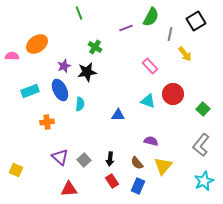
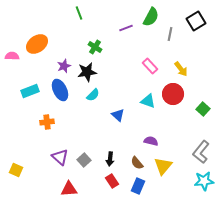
yellow arrow: moved 4 px left, 15 px down
cyan semicircle: moved 13 px right, 9 px up; rotated 40 degrees clockwise
blue triangle: rotated 40 degrees clockwise
gray L-shape: moved 7 px down
cyan star: rotated 18 degrees clockwise
